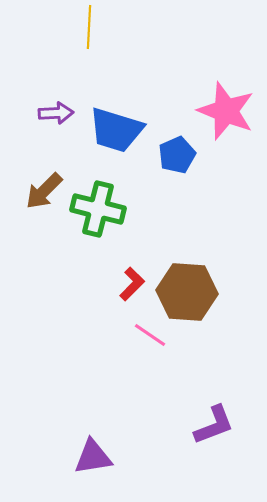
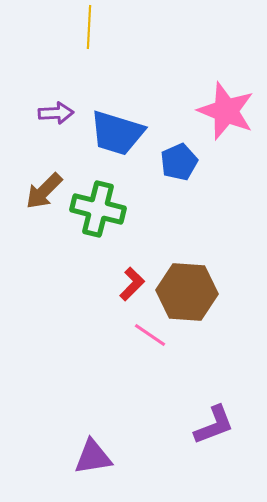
blue trapezoid: moved 1 px right, 3 px down
blue pentagon: moved 2 px right, 7 px down
